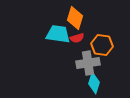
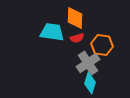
orange diamond: rotated 15 degrees counterclockwise
cyan trapezoid: moved 6 px left, 2 px up
gray cross: rotated 25 degrees counterclockwise
cyan diamond: moved 4 px left
